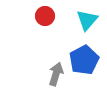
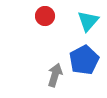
cyan triangle: moved 1 px right, 1 px down
gray arrow: moved 1 px left, 1 px down
